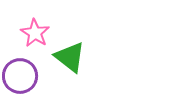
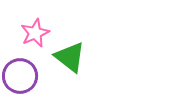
pink star: rotated 16 degrees clockwise
